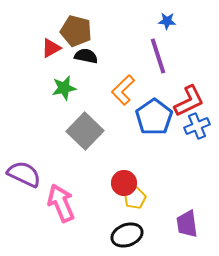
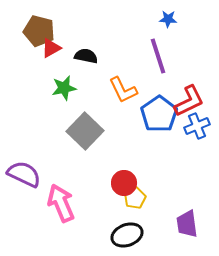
blue star: moved 1 px right, 2 px up
brown pentagon: moved 37 px left
orange L-shape: rotated 72 degrees counterclockwise
blue pentagon: moved 5 px right, 3 px up
